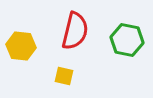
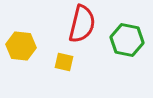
red semicircle: moved 7 px right, 7 px up
yellow square: moved 14 px up
